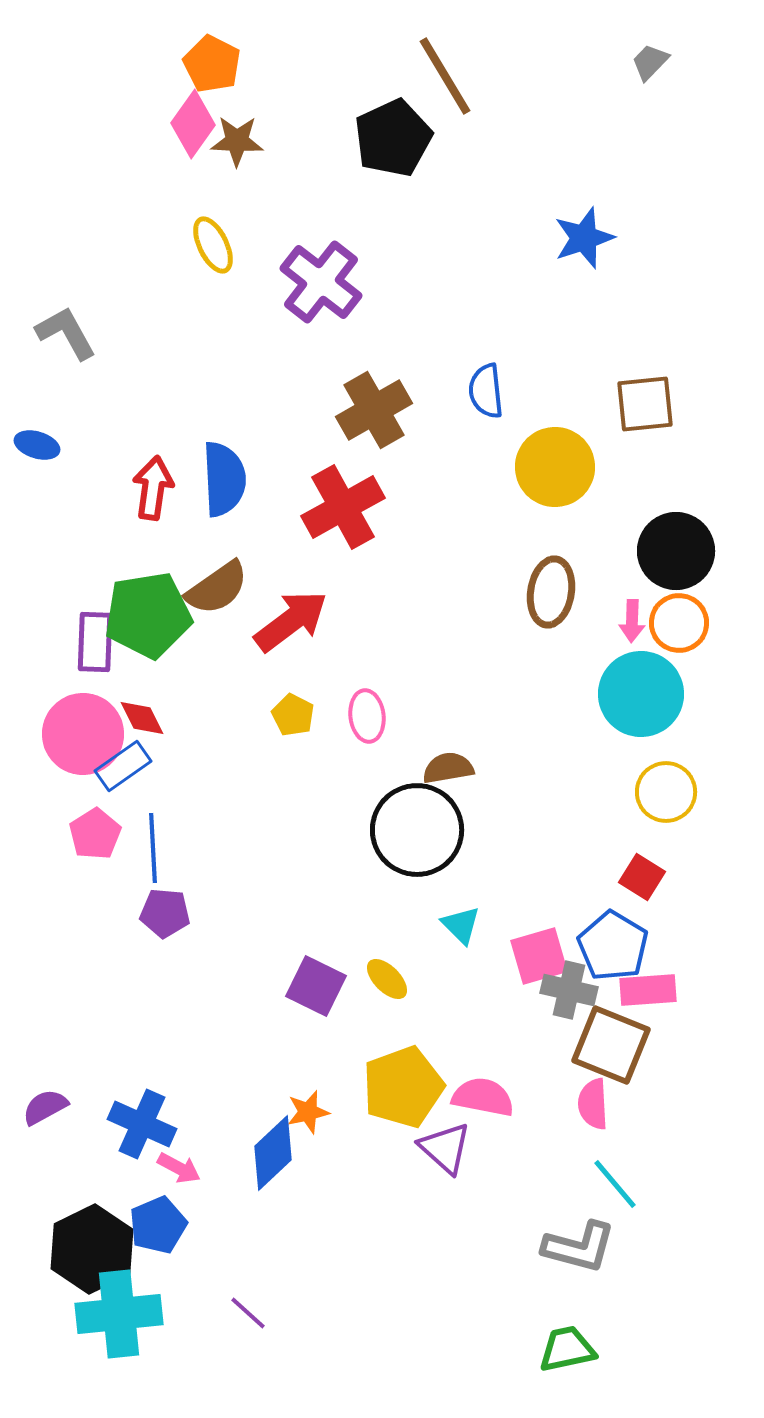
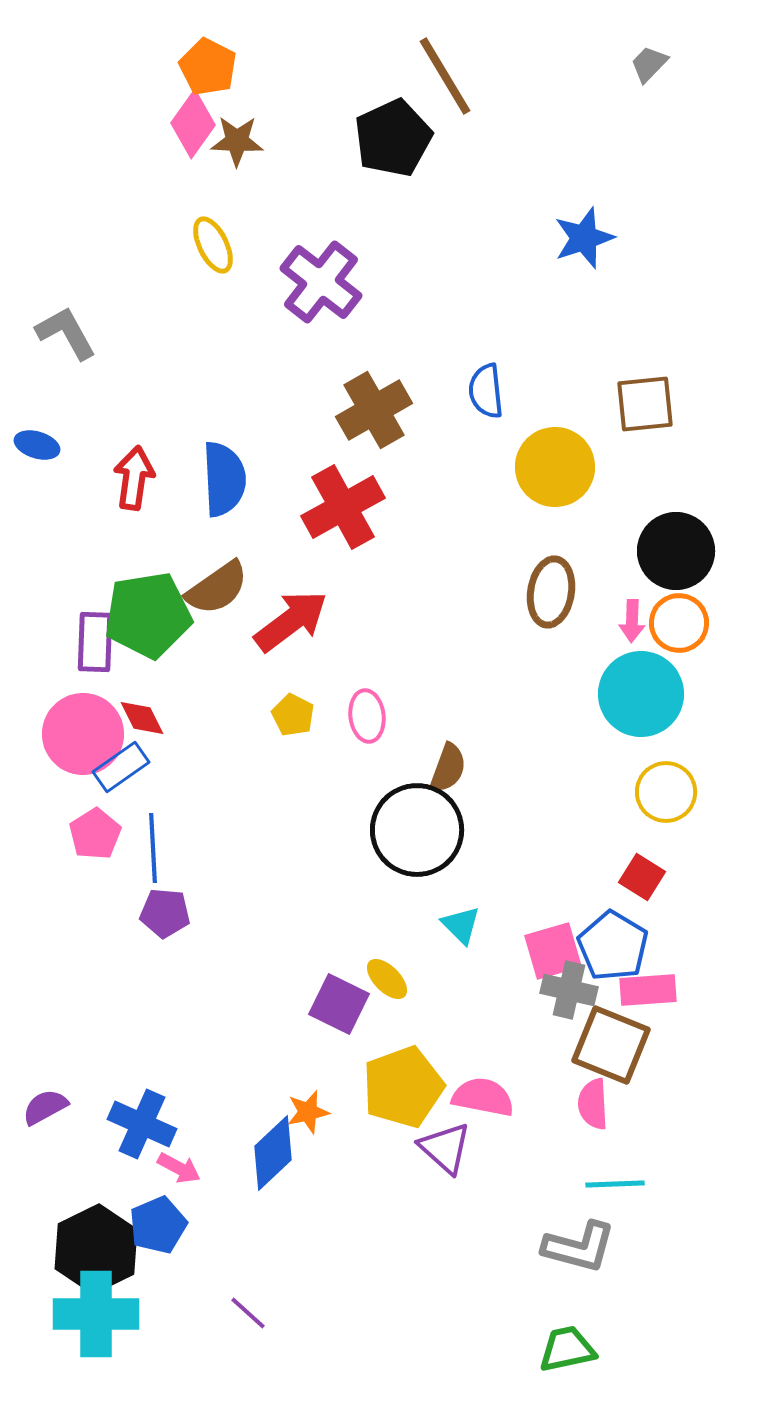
gray trapezoid at (650, 62): moved 1 px left, 2 px down
orange pentagon at (212, 64): moved 4 px left, 3 px down
red arrow at (153, 488): moved 19 px left, 10 px up
blue rectangle at (123, 766): moved 2 px left, 1 px down
brown semicircle at (448, 768): rotated 120 degrees clockwise
pink square at (539, 956): moved 14 px right, 5 px up
purple square at (316, 986): moved 23 px right, 18 px down
cyan line at (615, 1184): rotated 52 degrees counterclockwise
black hexagon at (92, 1249): moved 4 px right
cyan cross at (119, 1314): moved 23 px left; rotated 6 degrees clockwise
